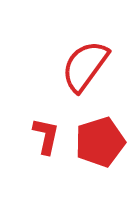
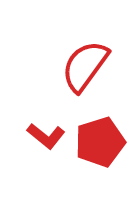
red L-shape: rotated 117 degrees clockwise
